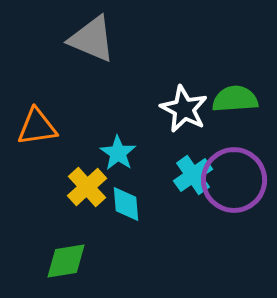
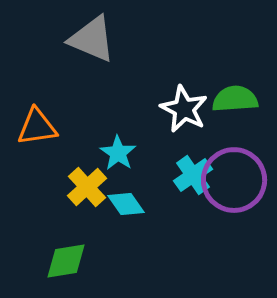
cyan diamond: rotated 30 degrees counterclockwise
